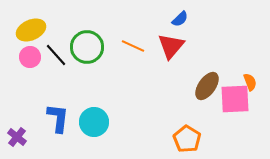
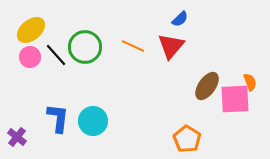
yellow ellipse: rotated 16 degrees counterclockwise
green circle: moved 2 px left
cyan circle: moved 1 px left, 1 px up
